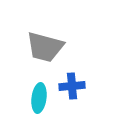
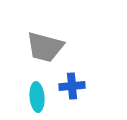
cyan ellipse: moved 2 px left, 1 px up; rotated 12 degrees counterclockwise
